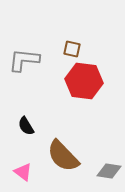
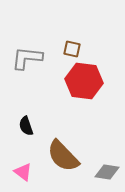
gray L-shape: moved 3 px right, 2 px up
black semicircle: rotated 12 degrees clockwise
gray diamond: moved 2 px left, 1 px down
